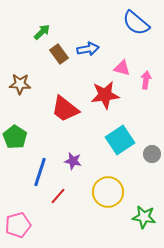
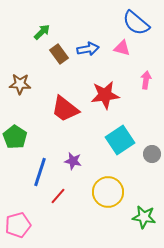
pink triangle: moved 20 px up
